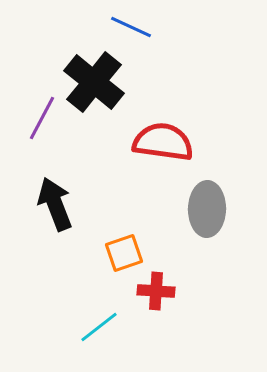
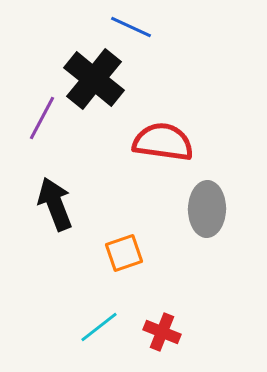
black cross: moved 3 px up
red cross: moved 6 px right, 41 px down; rotated 18 degrees clockwise
